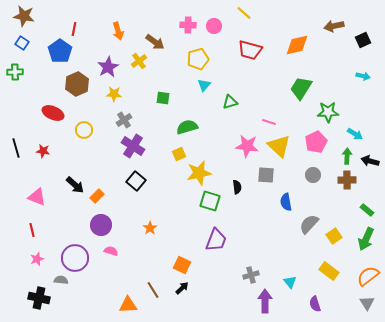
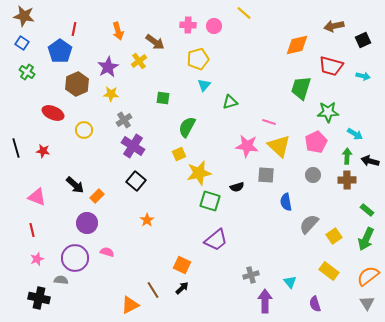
red trapezoid at (250, 50): moved 81 px right, 16 px down
green cross at (15, 72): moved 12 px right; rotated 35 degrees clockwise
green trapezoid at (301, 88): rotated 15 degrees counterclockwise
yellow star at (114, 94): moved 3 px left
green semicircle at (187, 127): rotated 45 degrees counterclockwise
black semicircle at (237, 187): rotated 80 degrees clockwise
purple circle at (101, 225): moved 14 px left, 2 px up
orange star at (150, 228): moved 3 px left, 8 px up
purple trapezoid at (216, 240): rotated 30 degrees clockwise
pink semicircle at (111, 251): moved 4 px left, 1 px down
orange triangle at (128, 305): moved 2 px right; rotated 24 degrees counterclockwise
